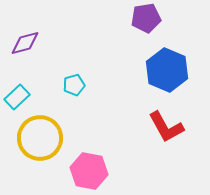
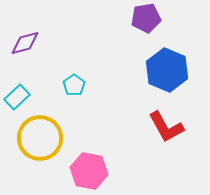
cyan pentagon: rotated 20 degrees counterclockwise
